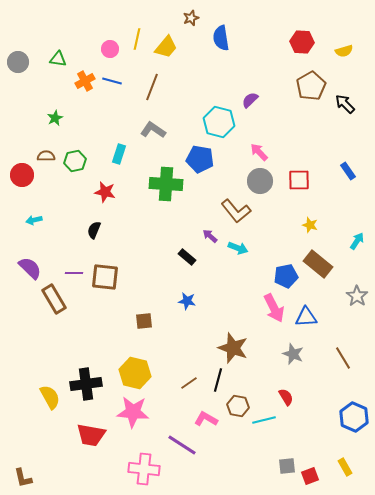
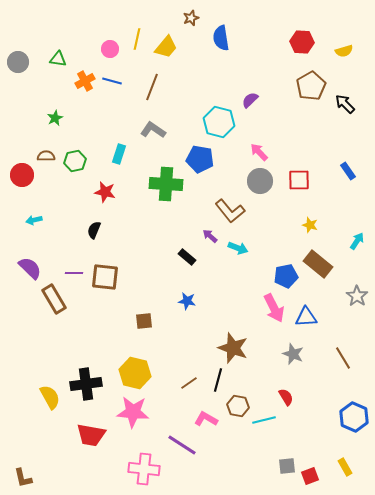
brown L-shape at (236, 211): moved 6 px left
